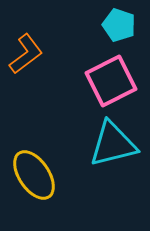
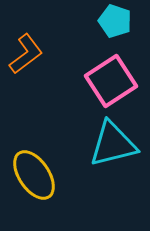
cyan pentagon: moved 4 px left, 4 px up
pink square: rotated 6 degrees counterclockwise
